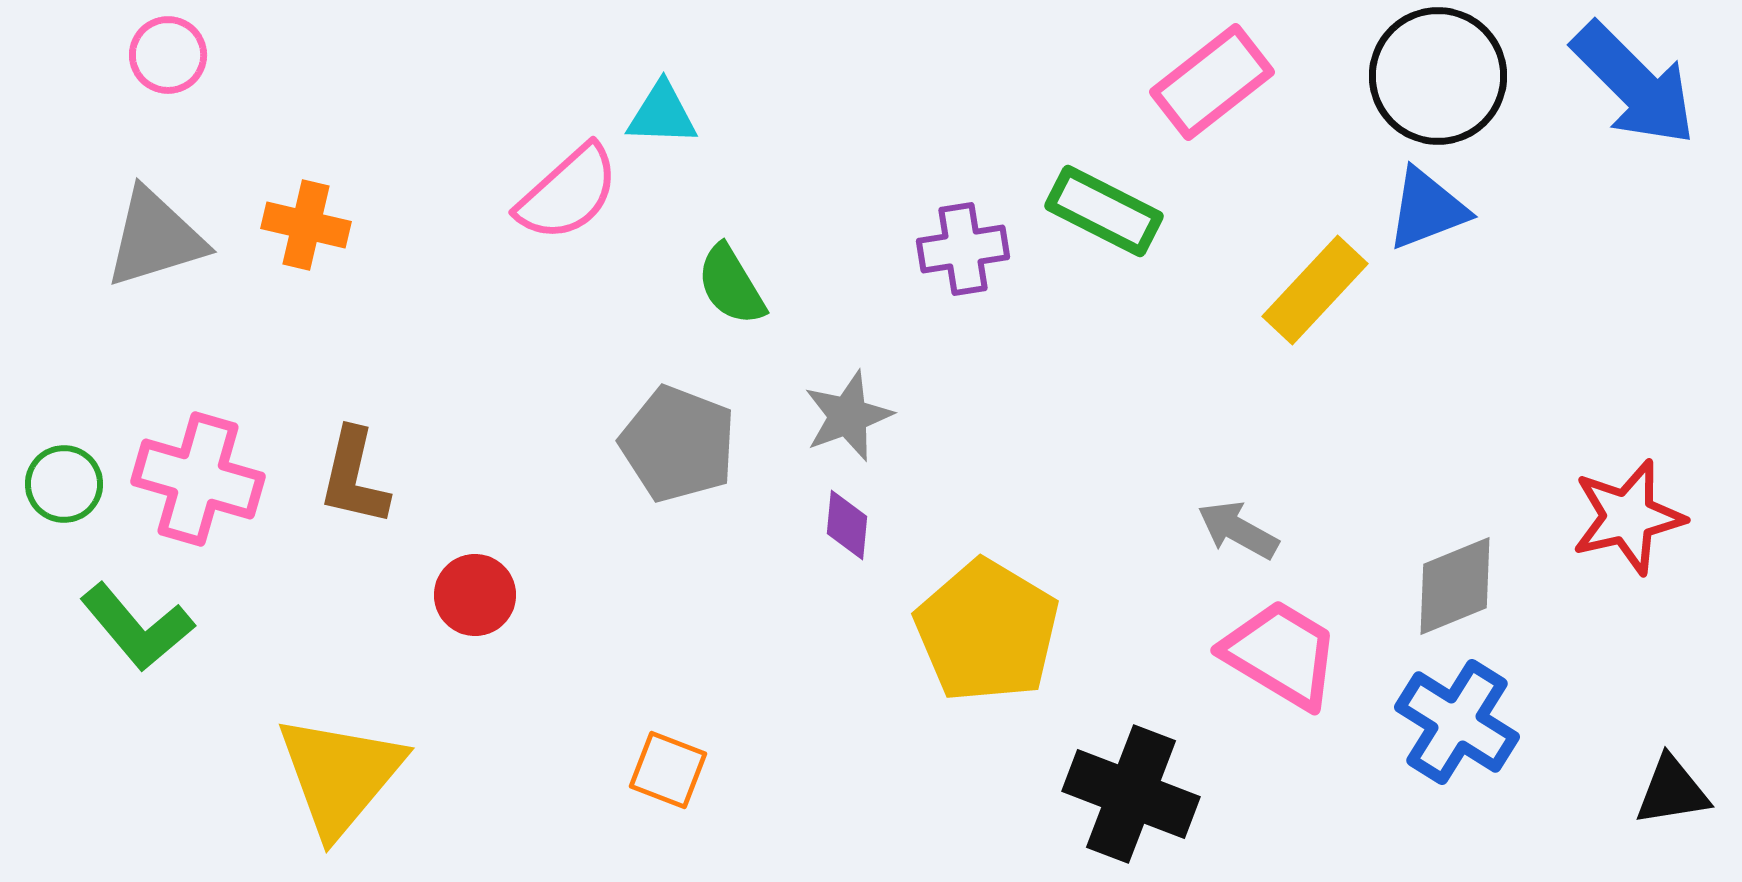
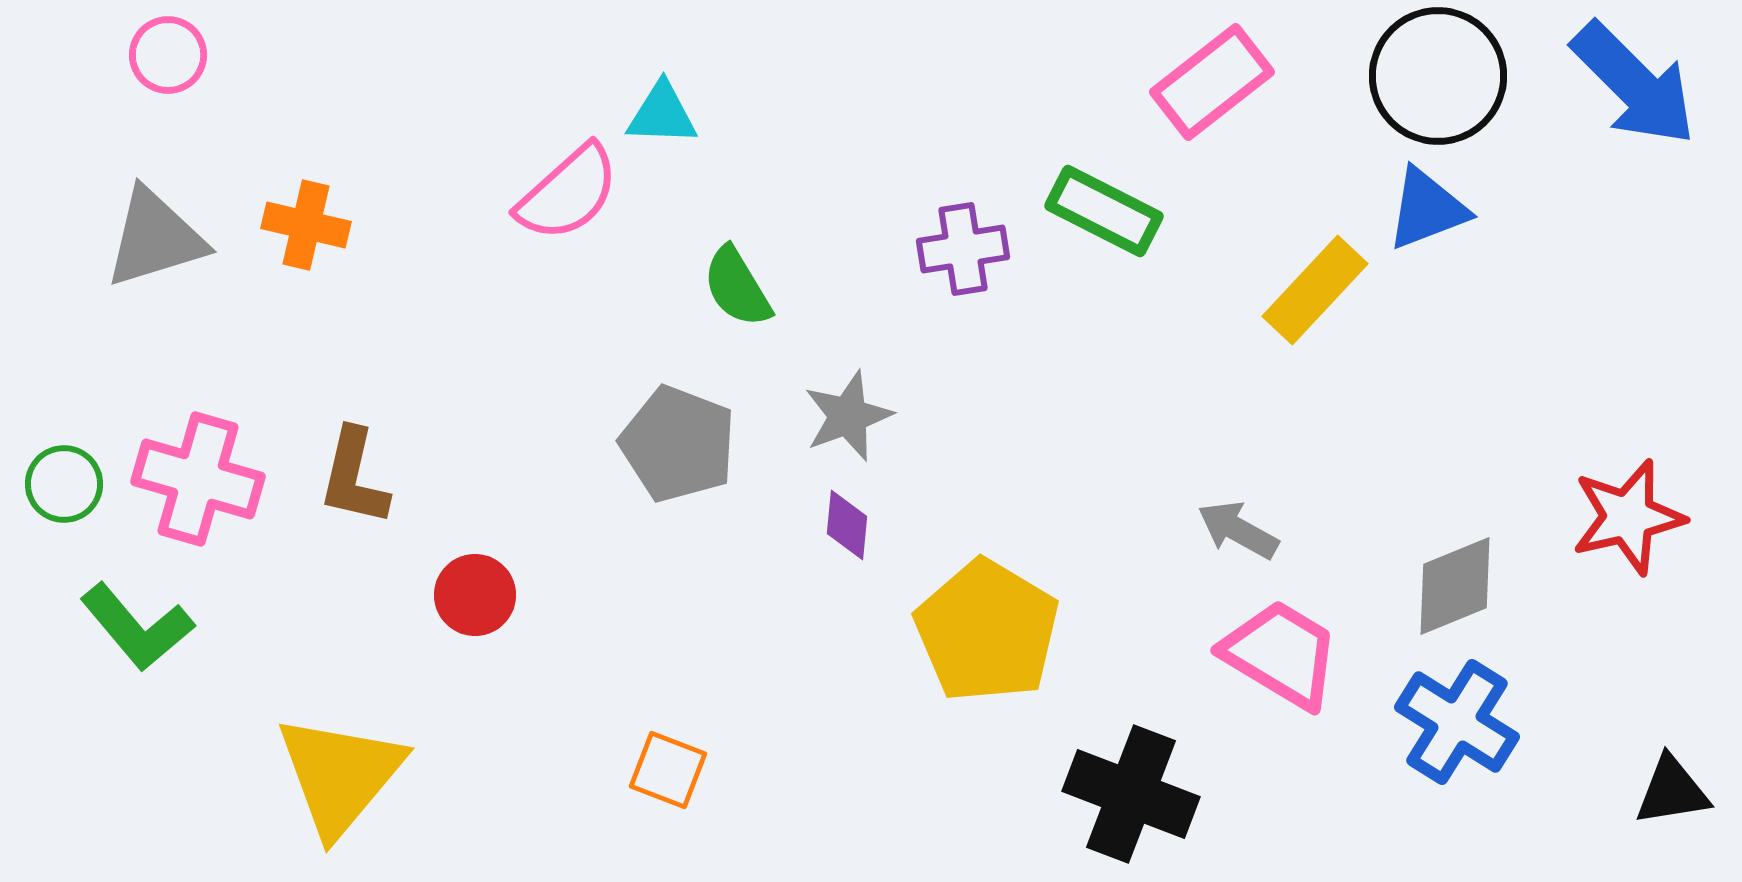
green semicircle: moved 6 px right, 2 px down
